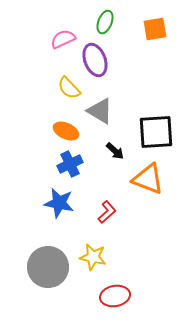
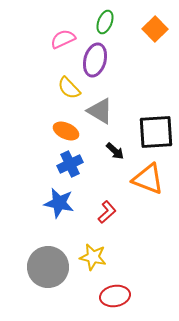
orange square: rotated 35 degrees counterclockwise
purple ellipse: rotated 36 degrees clockwise
